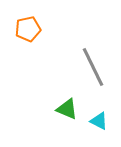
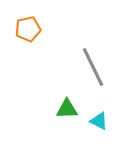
green triangle: rotated 25 degrees counterclockwise
